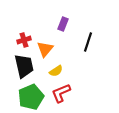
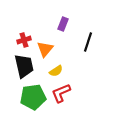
green pentagon: moved 2 px right; rotated 15 degrees clockwise
